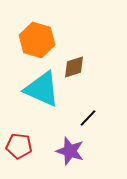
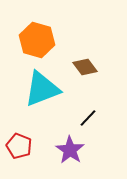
brown diamond: moved 11 px right; rotated 70 degrees clockwise
cyan triangle: rotated 45 degrees counterclockwise
red pentagon: rotated 15 degrees clockwise
purple star: moved 1 px up; rotated 16 degrees clockwise
